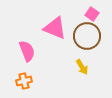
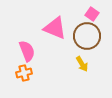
yellow arrow: moved 3 px up
orange cross: moved 8 px up
